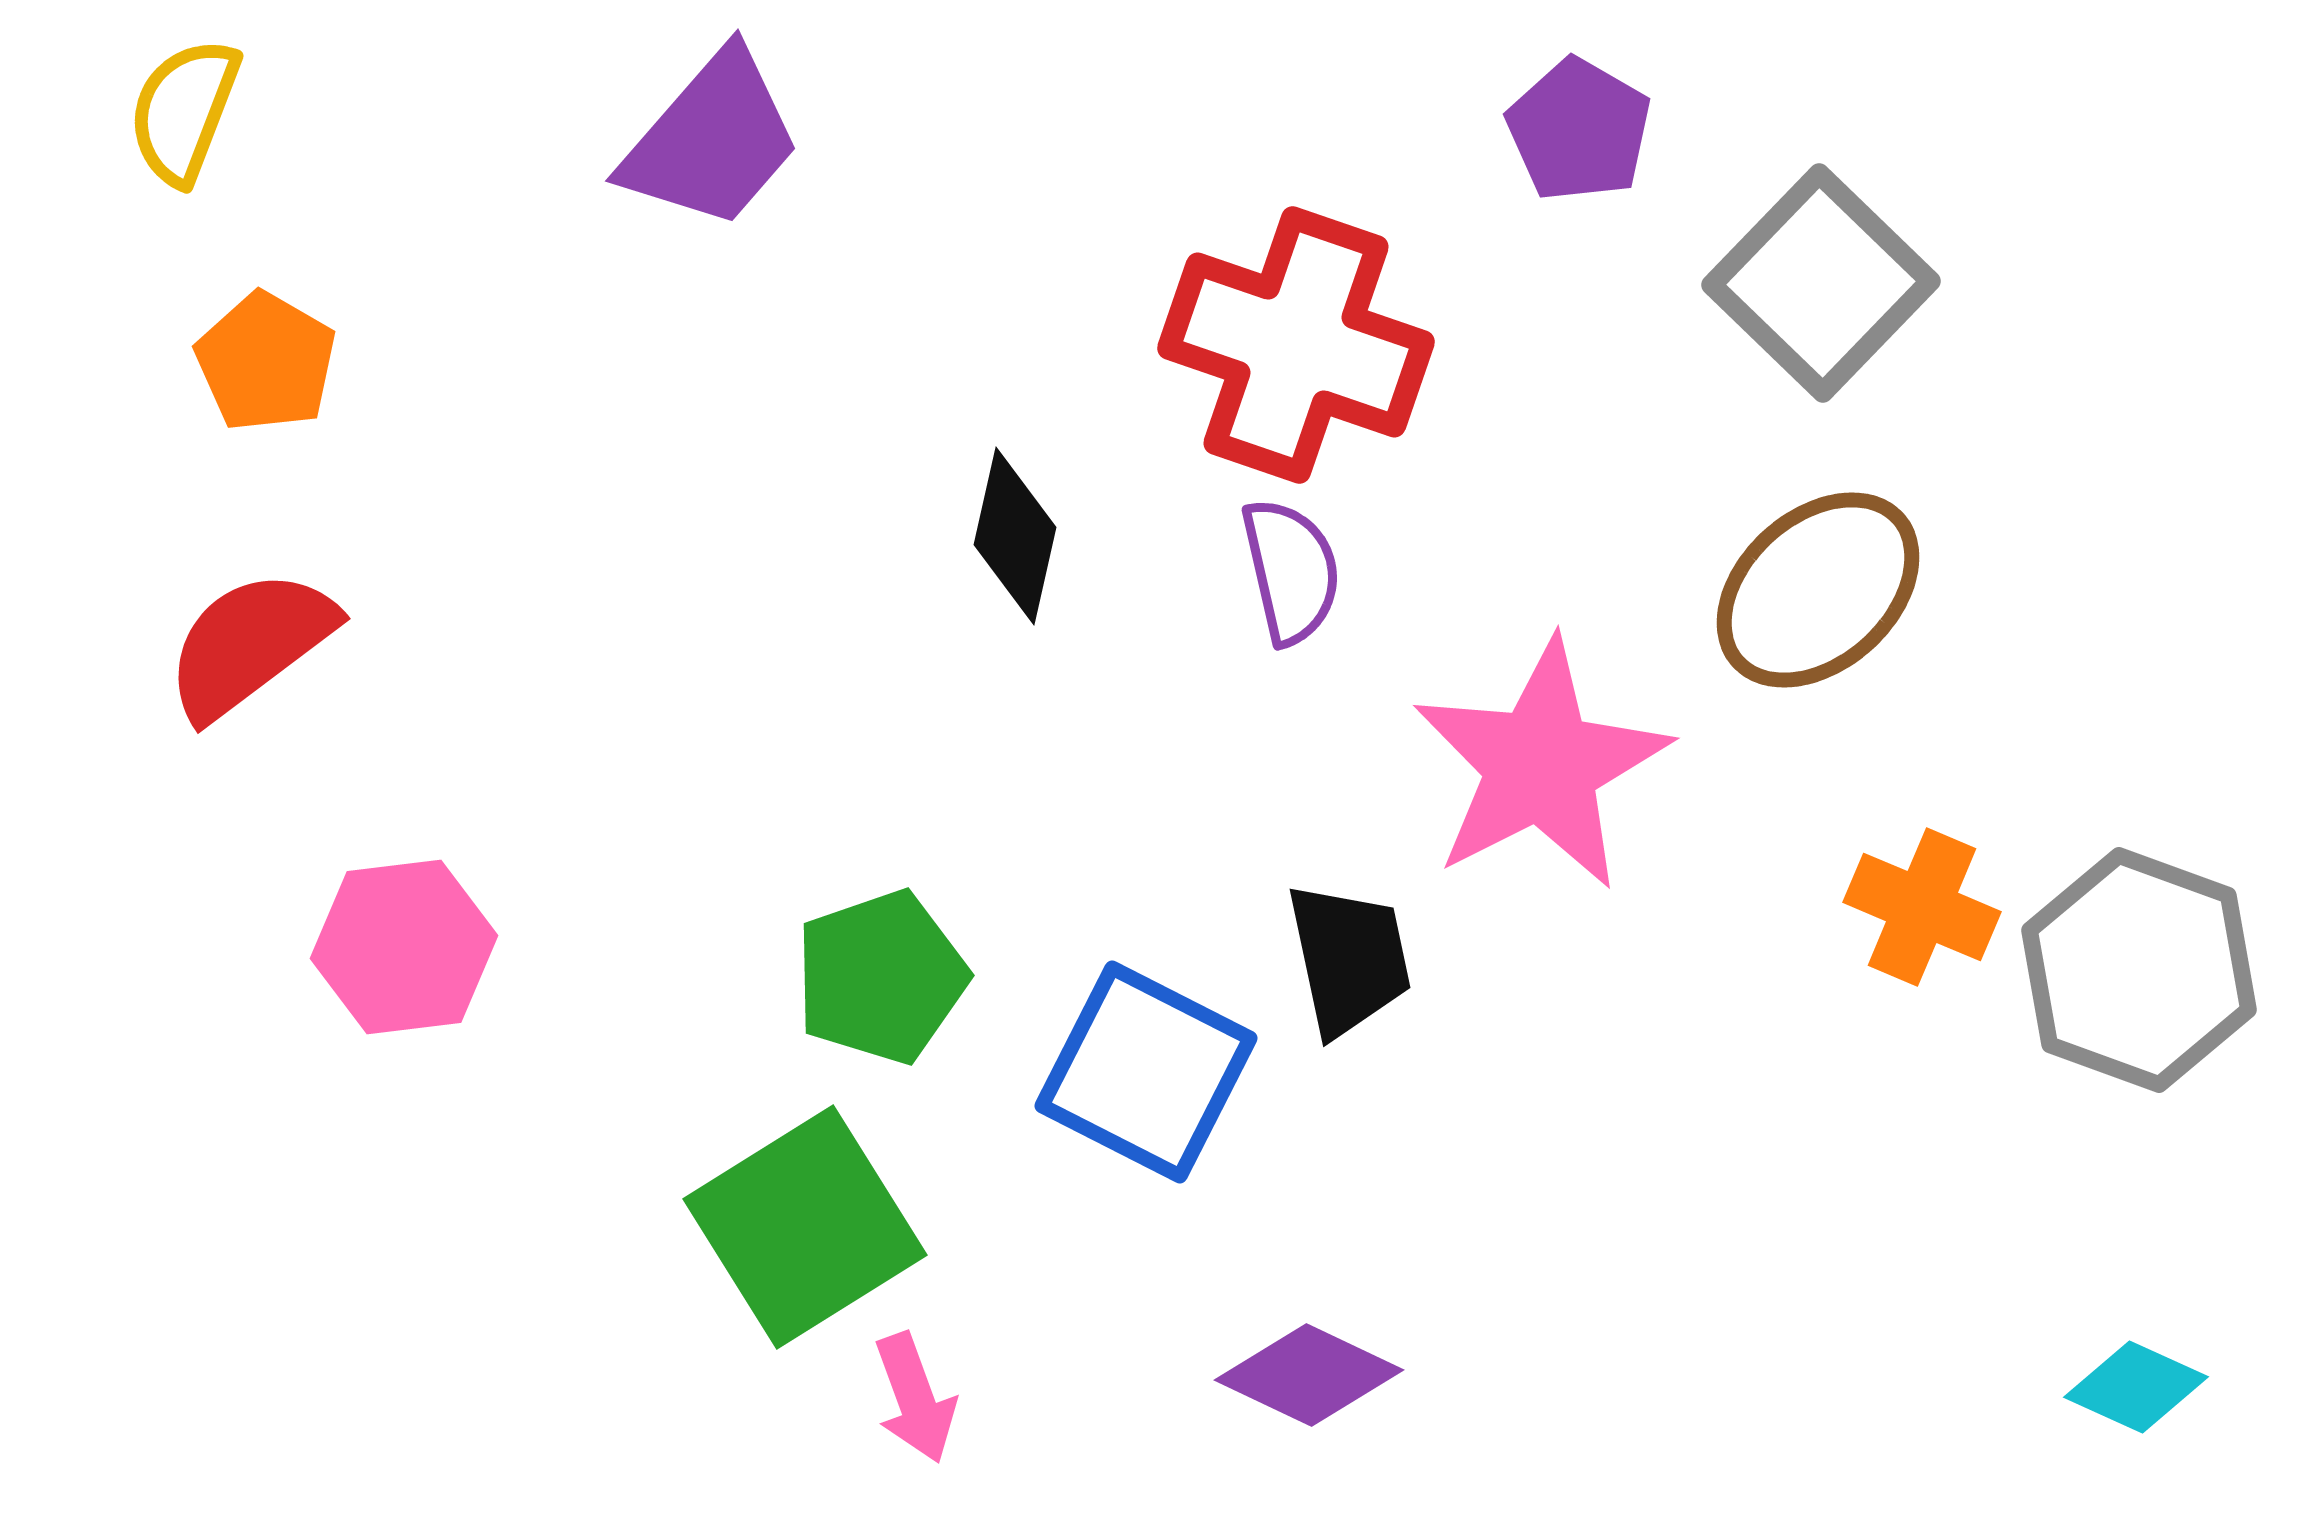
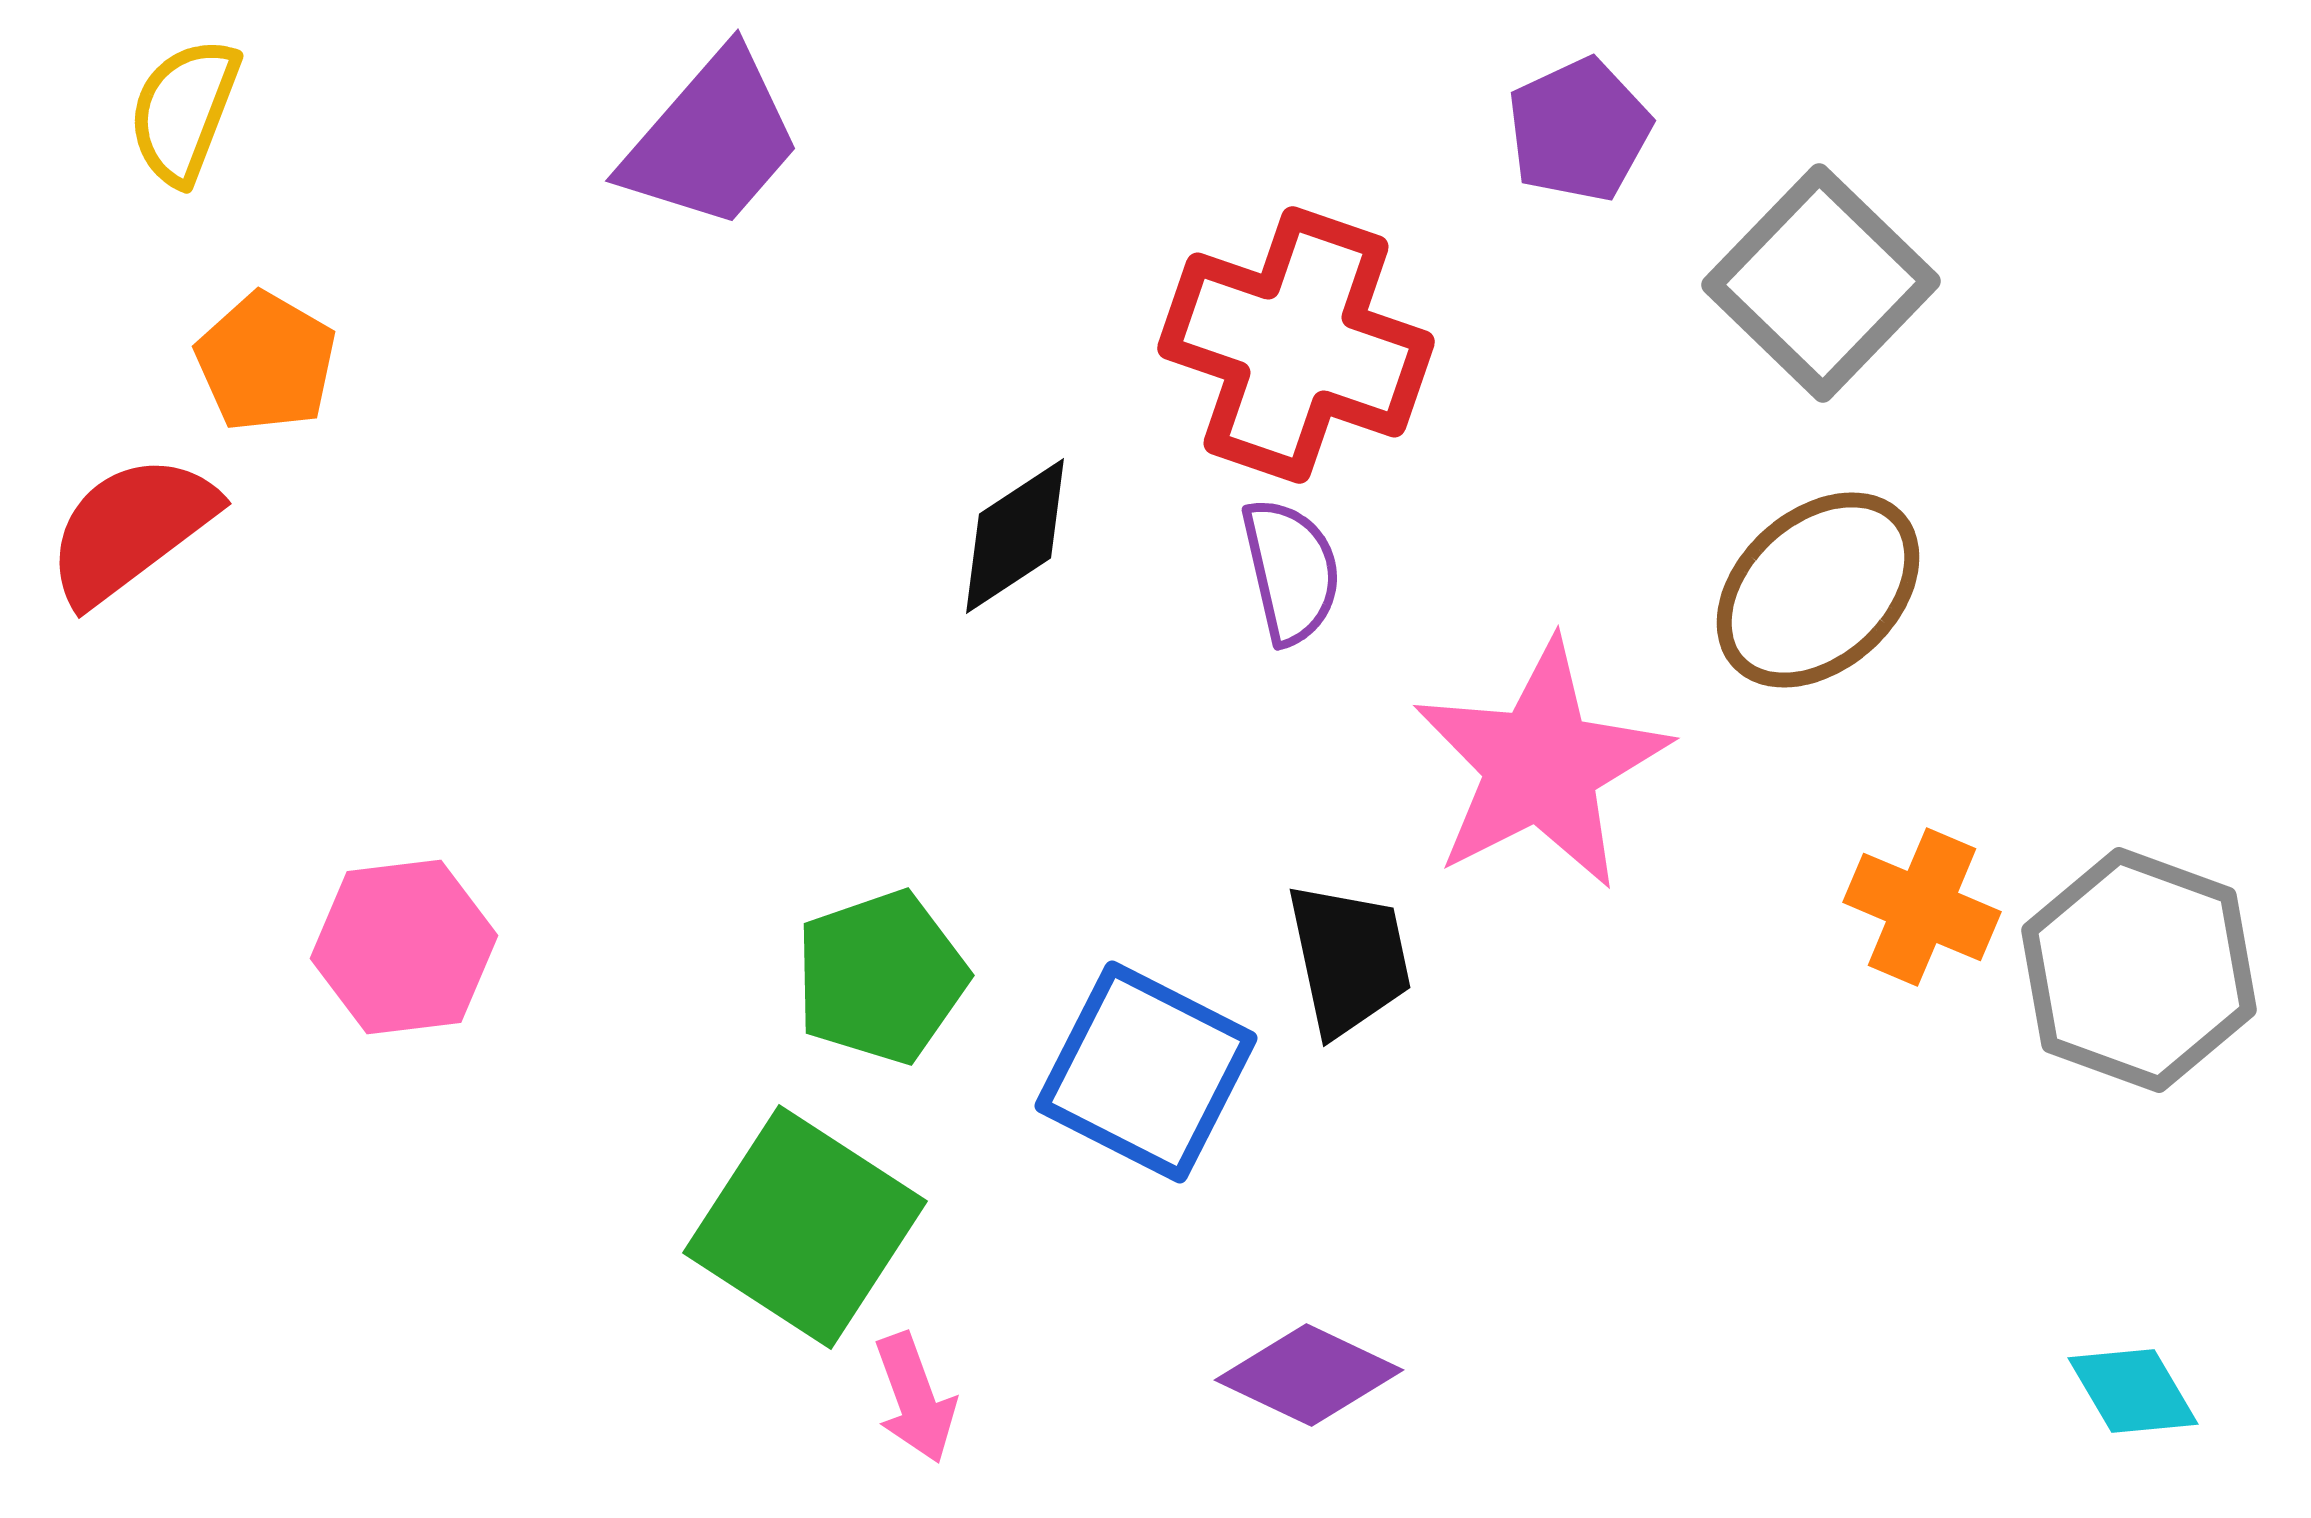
purple pentagon: rotated 17 degrees clockwise
black diamond: rotated 44 degrees clockwise
red semicircle: moved 119 px left, 115 px up
green square: rotated 25 degrees counterclockwise
cyan diamond: moved 3 px left, 4 px down; rotated 35 degrees clockwise
